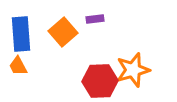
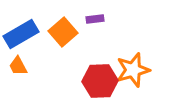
blue rectangle: rotated 64 degrees clockwise
